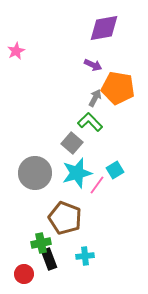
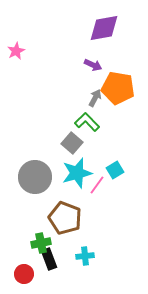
green L-shape: moved 3 px left
gray circle: moved 4 px down
